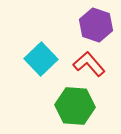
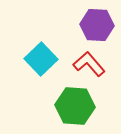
purple hexagon: moved 1 px right; rotated 16 degrees counterclockwise
